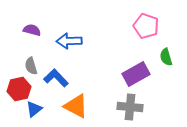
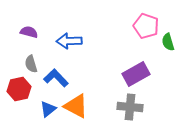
purple semicircle: moved 3 px left, 2 px down
green semicircle: moved 2 px right, 15 px up
gray semicircle: moved 2 px up
blue triangle: moved 14 px right
